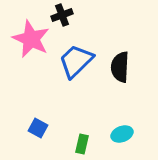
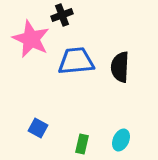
blue trapezoid: rotated 39 degrees clockwise
cyan ellipse: moved 1 px left, 6 px down; rotated 45 degrees counterclockwise
